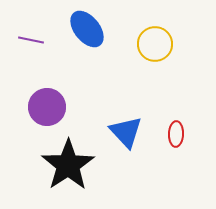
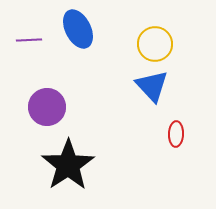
blue ellipse: moved 9 px left; rotated 12 degrees clockwise
purple line: moved 2 px left; rotated 15 degrees counterclockwise
blue triangle: moved 26 px right, 46 px up
